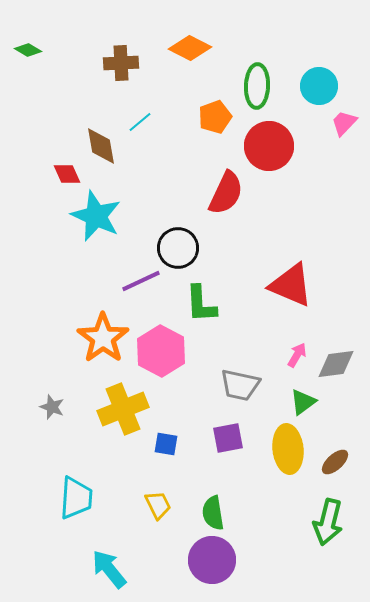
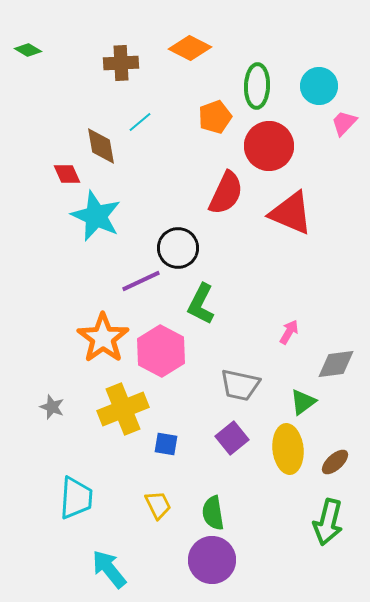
red triangle: moved 72 px up
green L-shape: rotated 30 degrees clockwise
pink arrow: moved 8 px left, 23 px up
purple square: moved 4 px right; rotated 28 degrees counterclockwise
